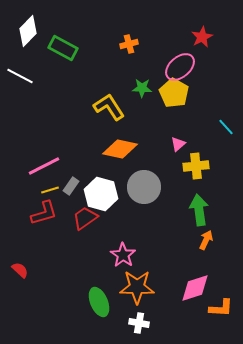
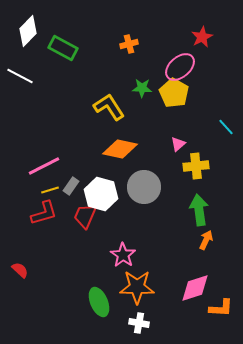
red trapezoid: moved 2 px up; rotated 32 degrees counterclockwise
